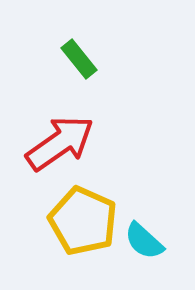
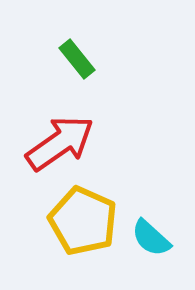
green rectangle: moved 2 px left
cyan semicircle: moved 7 px right, 3 px up
